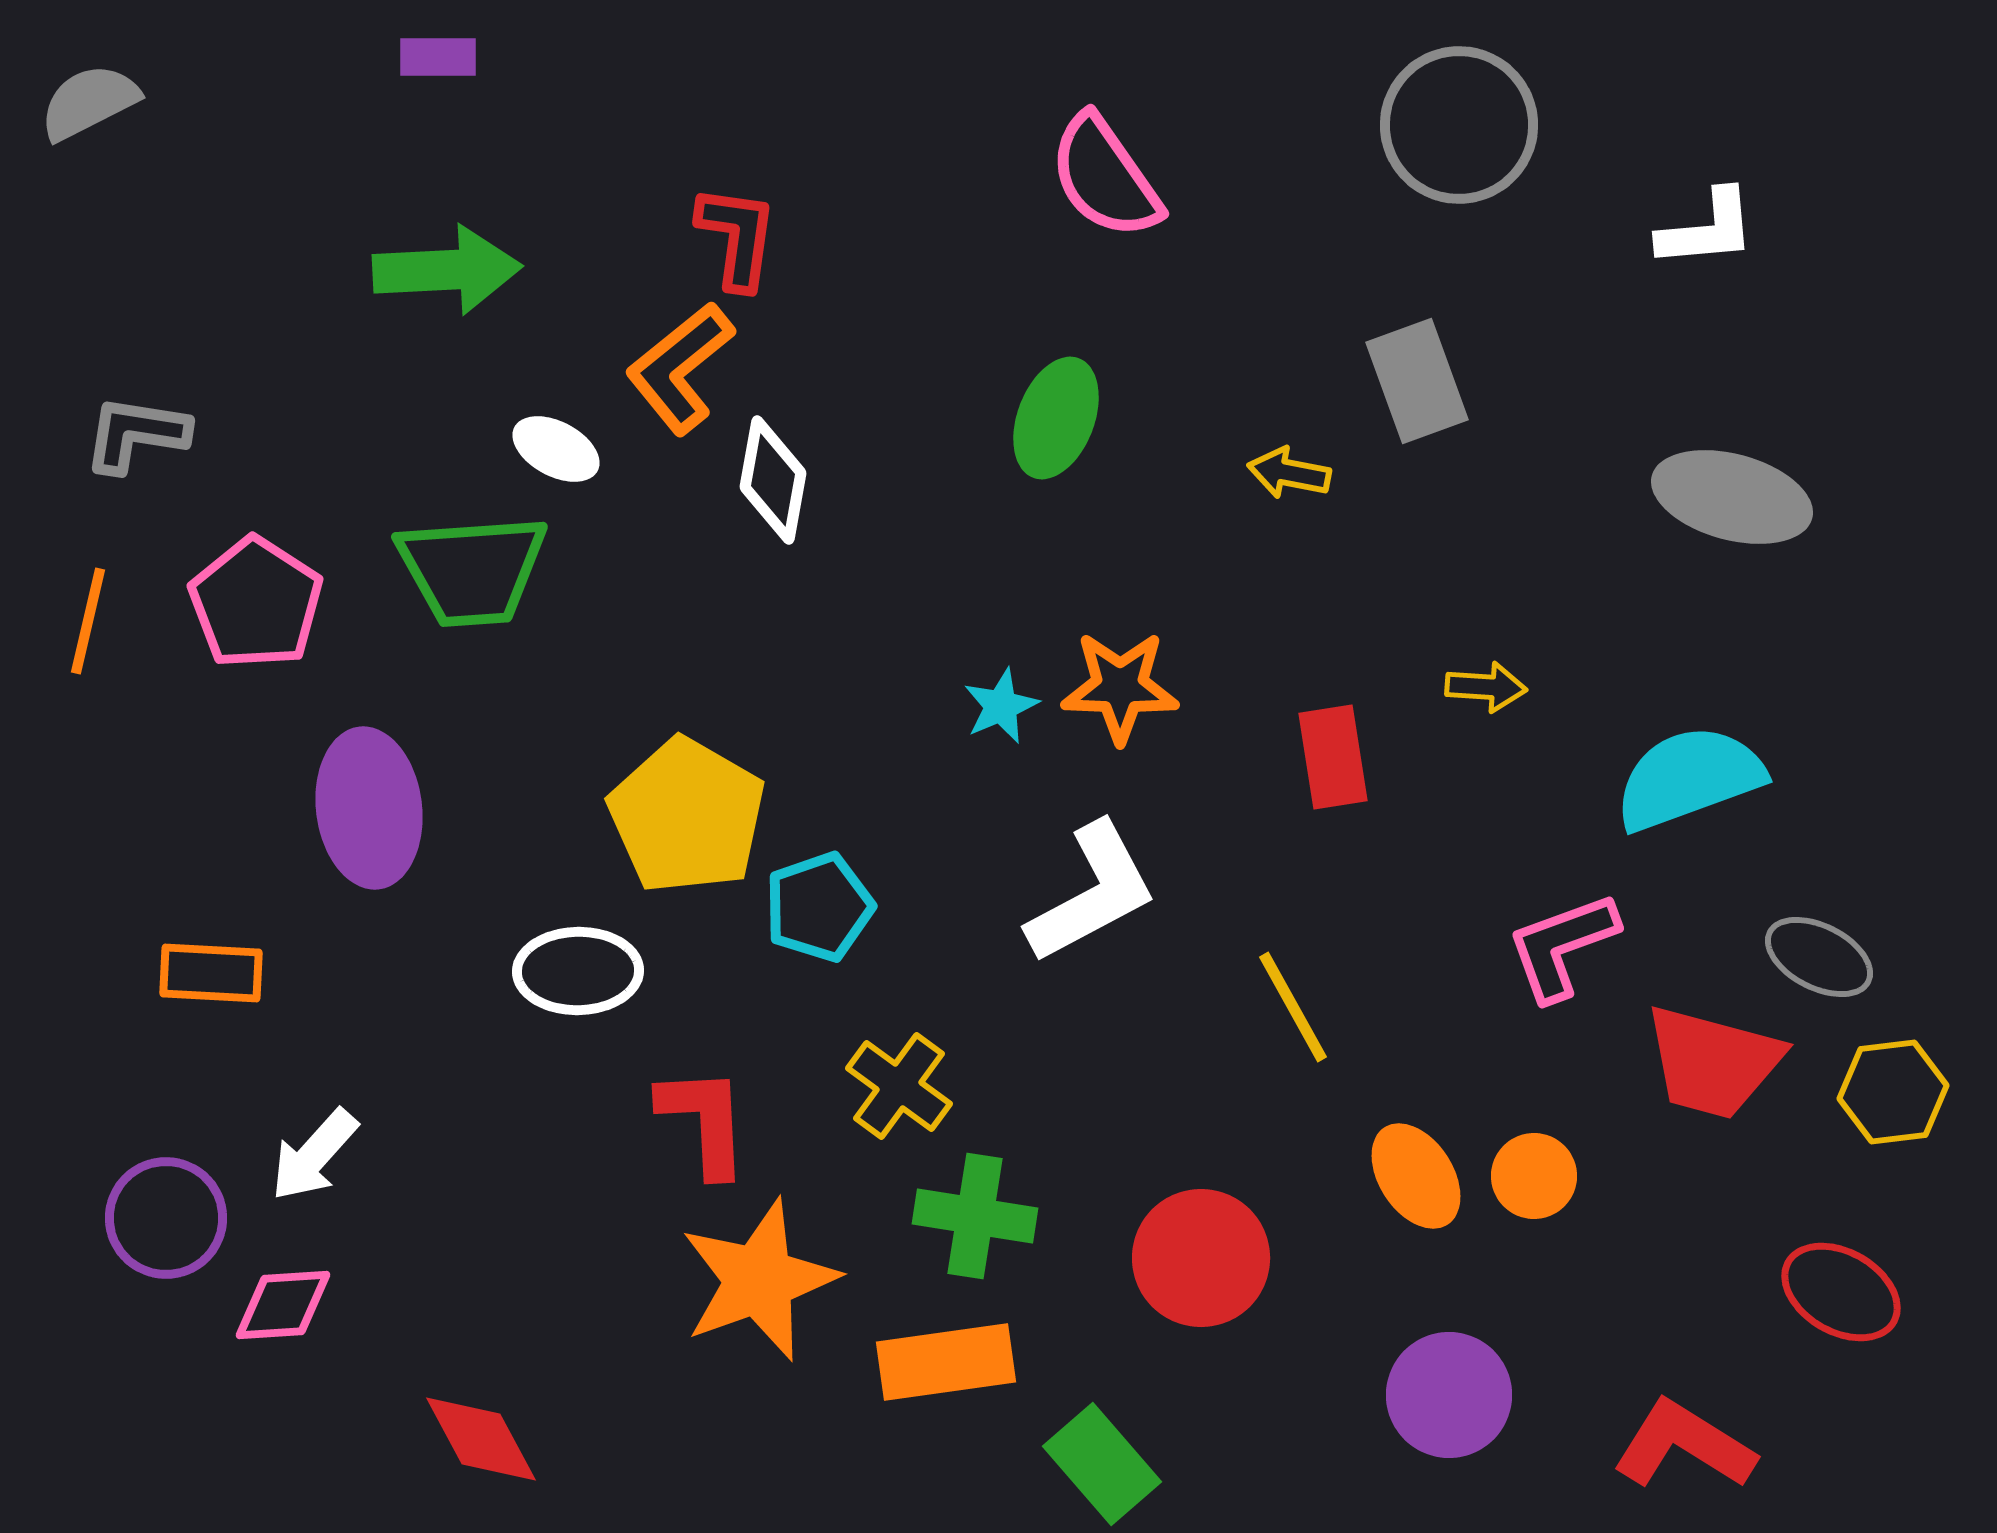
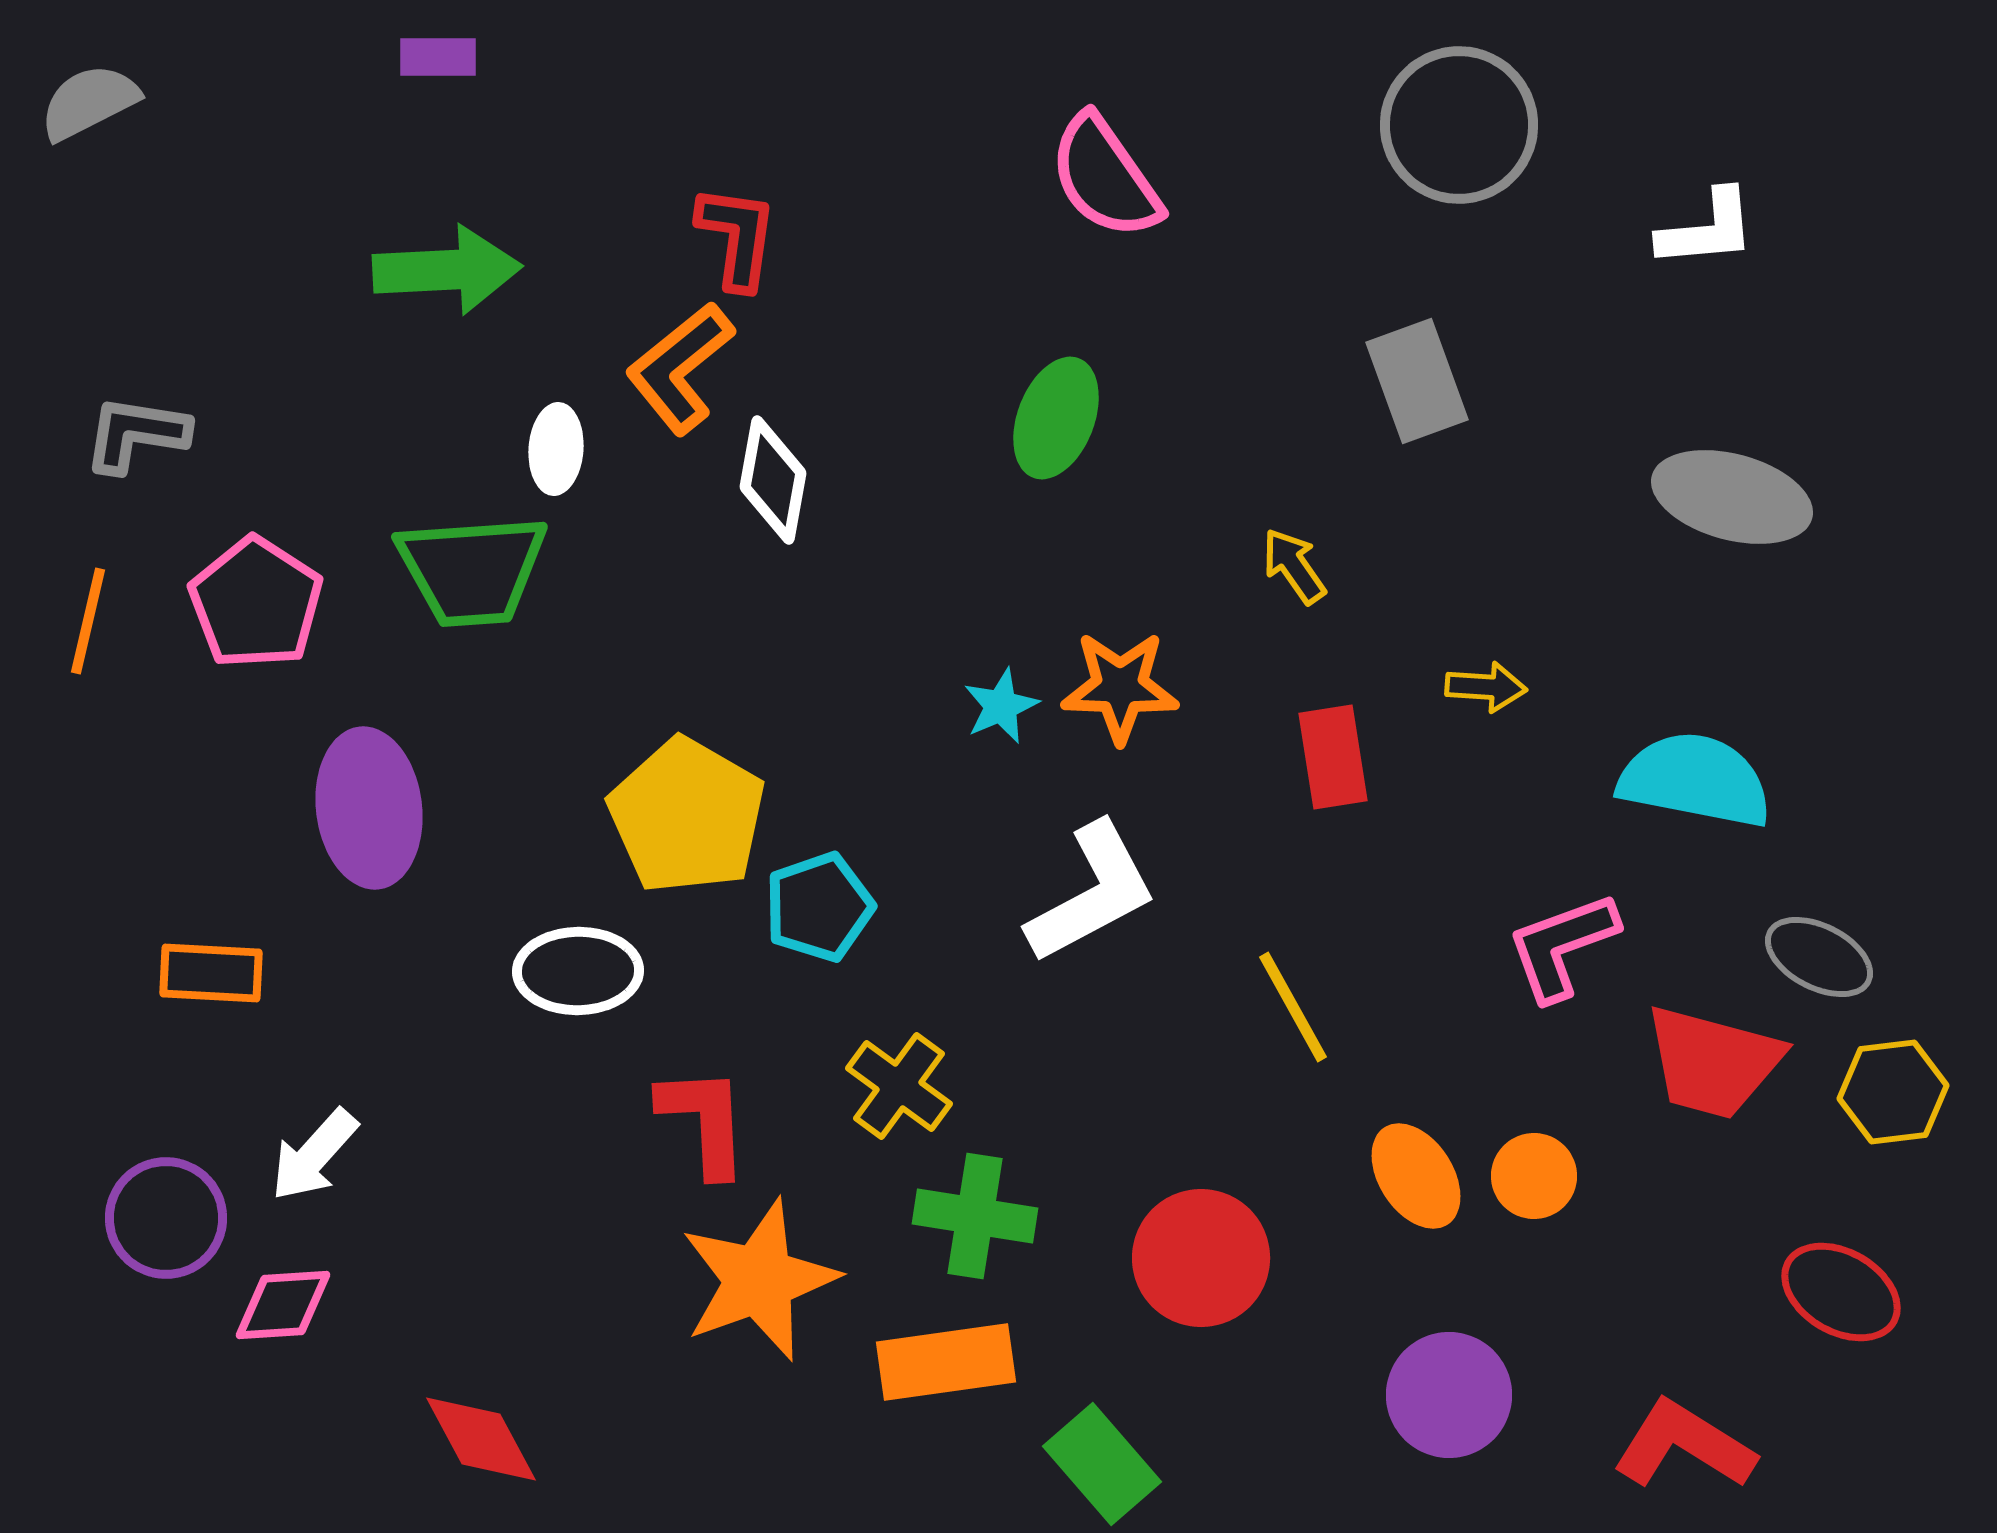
white ellipse at (556, 449): rotated 66 degrees clockwise
yellow arrow at (1289, 473): moved 5 px right, 93 px down; rotated 44 degrees clockwise
cyan semicircle at (1689, 778): moved 6 px right, 2 px down; rotated 31 degrees clockwise
